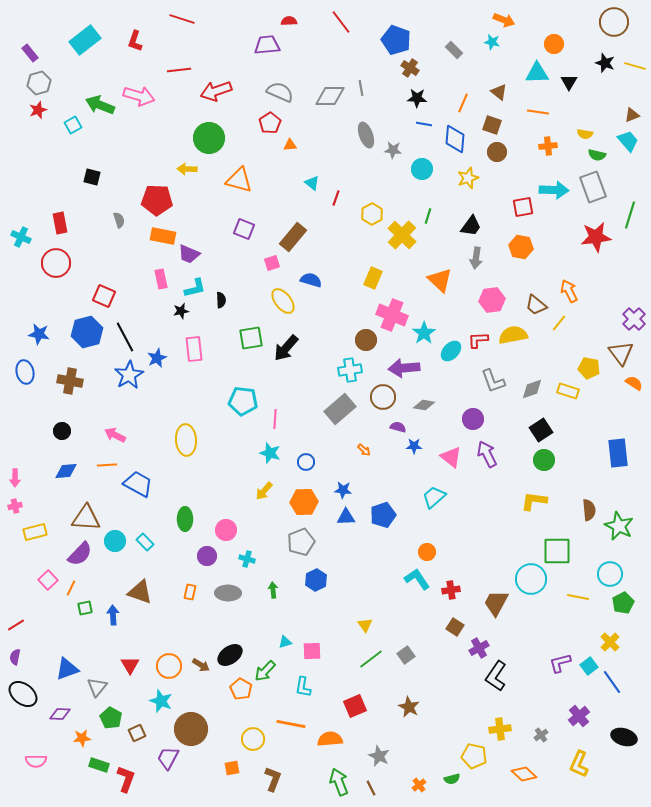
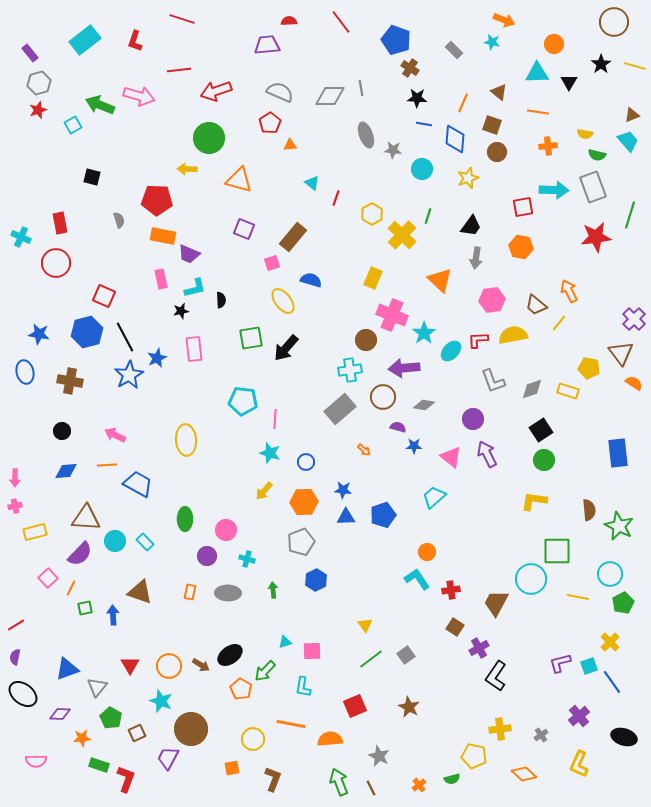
black star at (605, 63): moved 4 px left, 1 px down; rotated 18 degrees clockwise
pink square at (48, 580): moved 2 px up
cyan square at (589, 666): rotated 18 degrees clockwise
